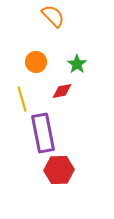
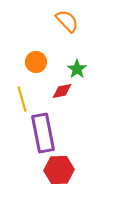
orange semicircle: moved 14 px right, 5 px down
green star: moved 5 px down
